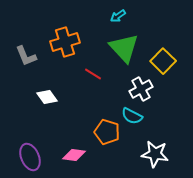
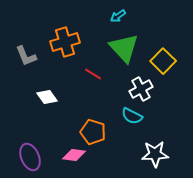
orange pentagon: moved 14 px left
white star: rotated 12 degrees counterclockwise
